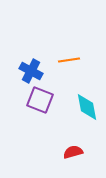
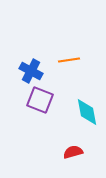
cyan diamond: moved 5 px down
